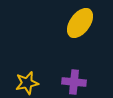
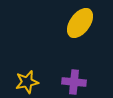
yellow star: moved 1 px up
